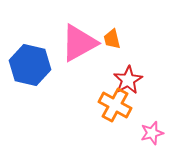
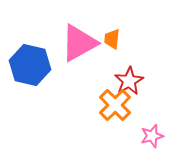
orange trapezoid: rotated 20 degrees clockwise
red star: moved 1 px right, 1 px down
orange cross: rotated 16 degrees clockwise
pink star: moved 3 px down
